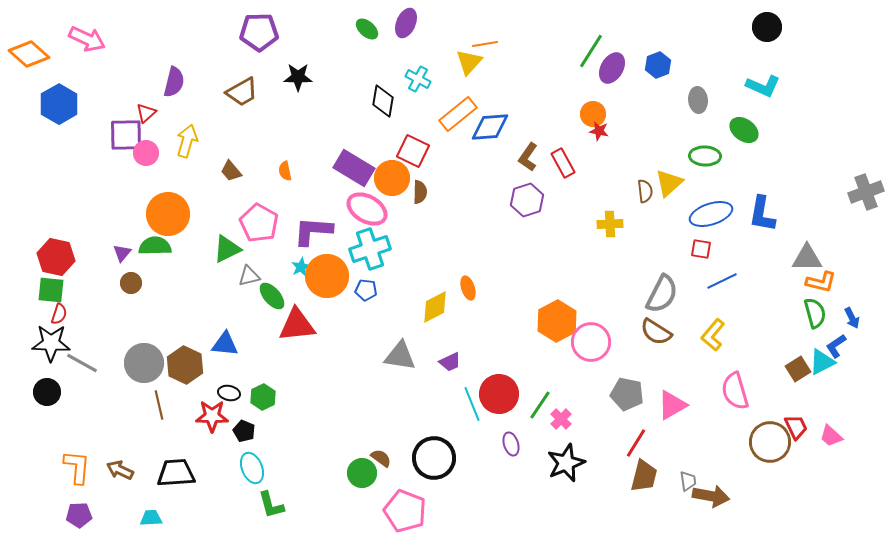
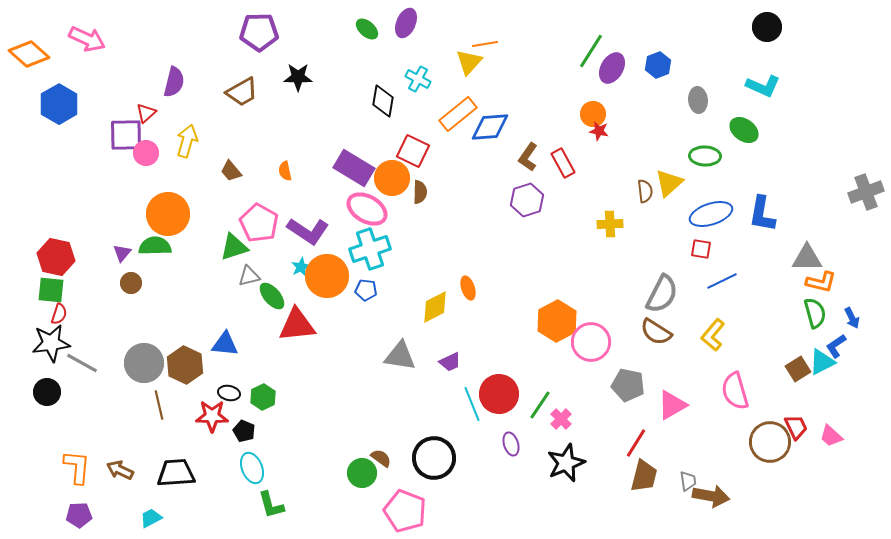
purple L-shape at (313, 231): moved 5 px left; rotated 150 degrees counterclockwise
green triangle at (227, 249): moved 7 px right, 2 px up; rotated 8 degrees clockwise
black star at (51, 343): rotated 9 degrees counterclockwise
gray pentagon at (627, 394): moved 1 px right, 9 px up
cyan trapezoid at (151, 518): rotated 25 degrees counterclockwise
